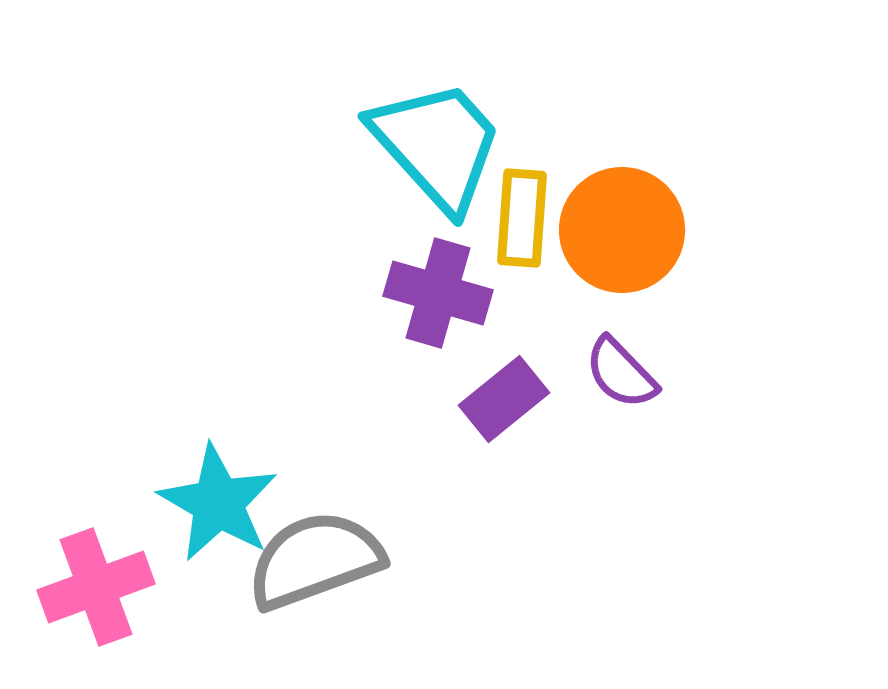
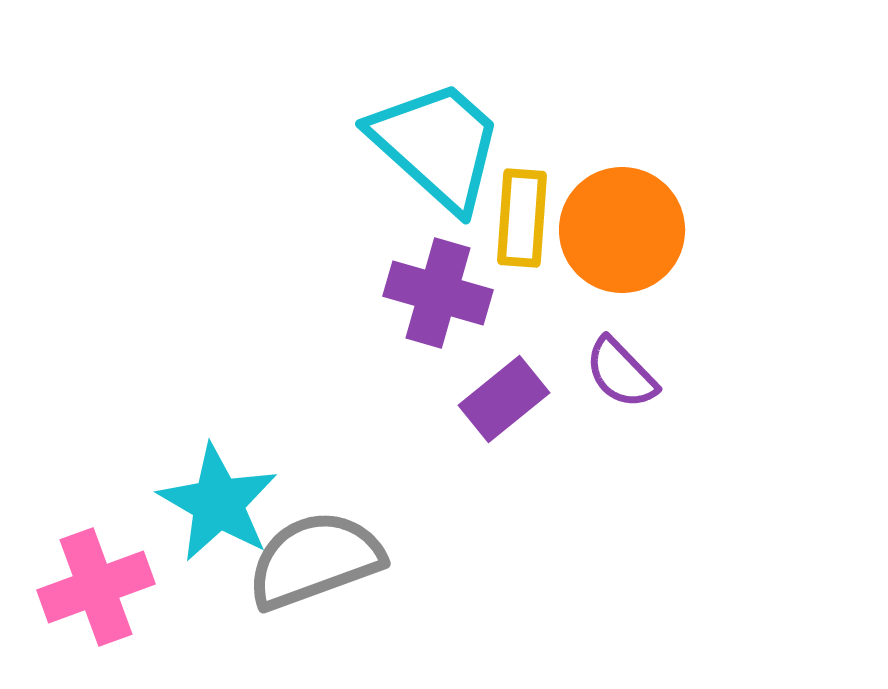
cyan trapezoid: rotated 6 degrees counterclockwise
